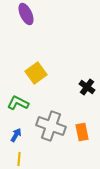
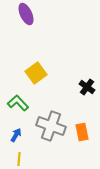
green L-shape: rotated 20 degrees clockwise
